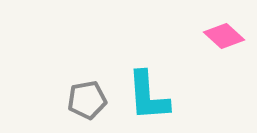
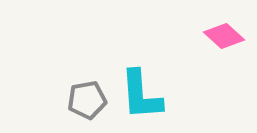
cyan L-shape: moved 7 px left, 1 px up
